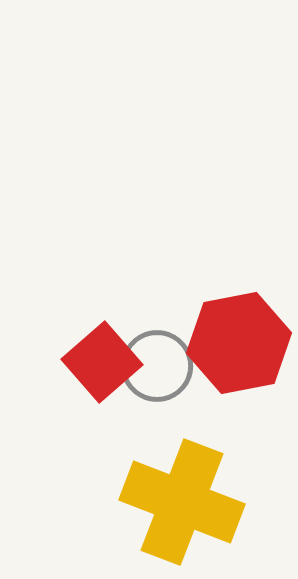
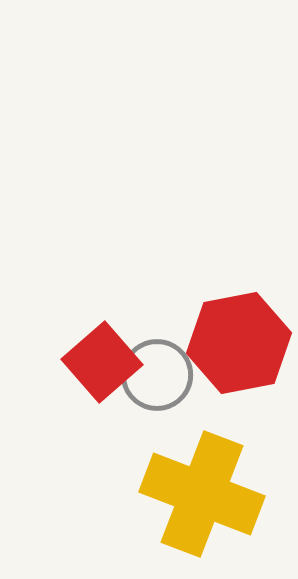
gray circle: moved 9 px down
yellow cross: moved 20 px right, 8 px up
